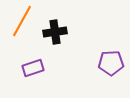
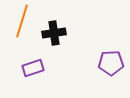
orange line: rotated 12 degrees counterclockwise
black cross: moved 1 px left, 1 px down
